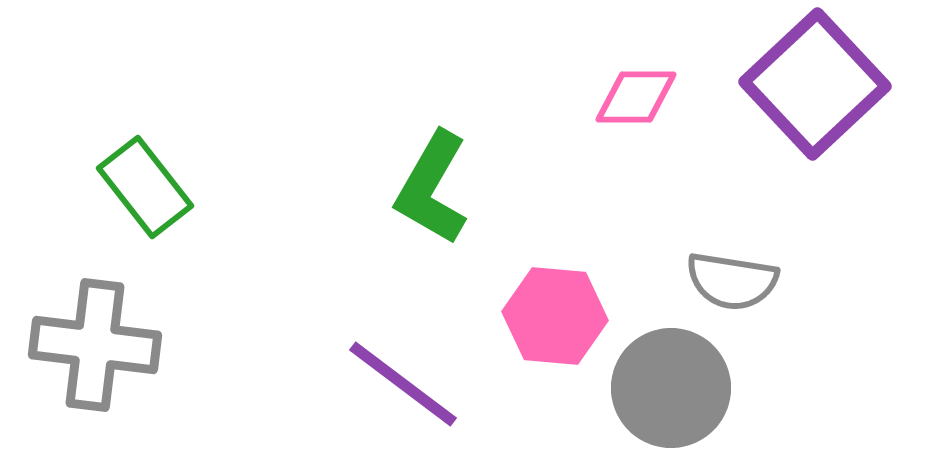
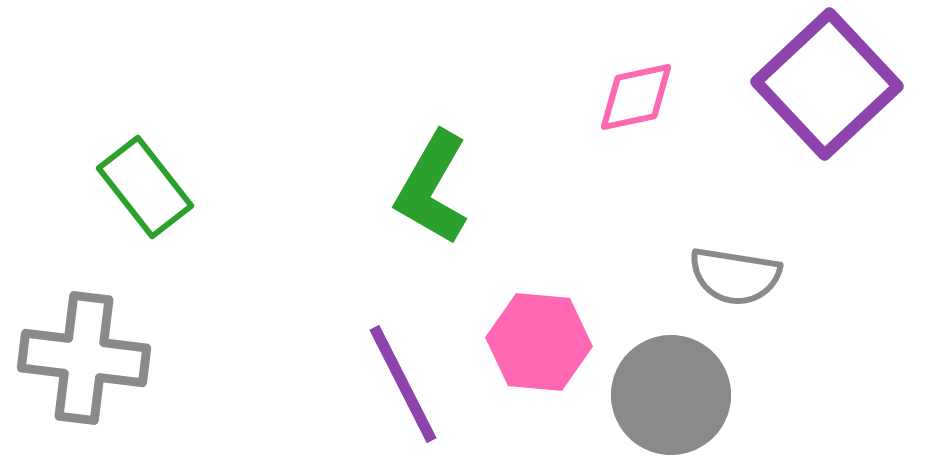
purple square: moved 12 px right
pink diamond: rotated 12 degrees counterclockwise
gray semicircle: moved 3 px right, 5 px up
pink hexagon: moved 16 px left, 26 px down
gray cross: moved 11 px left, 13 px down
purple line: rotated 26 degrees clockwise
gray circle: moved 7 px down
